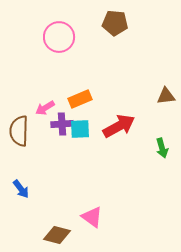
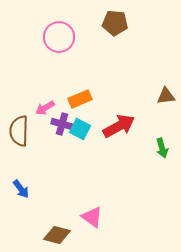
purple cross: rotated 20 degrees clockwise
cyan square: rotated 30 degrees clockwise
